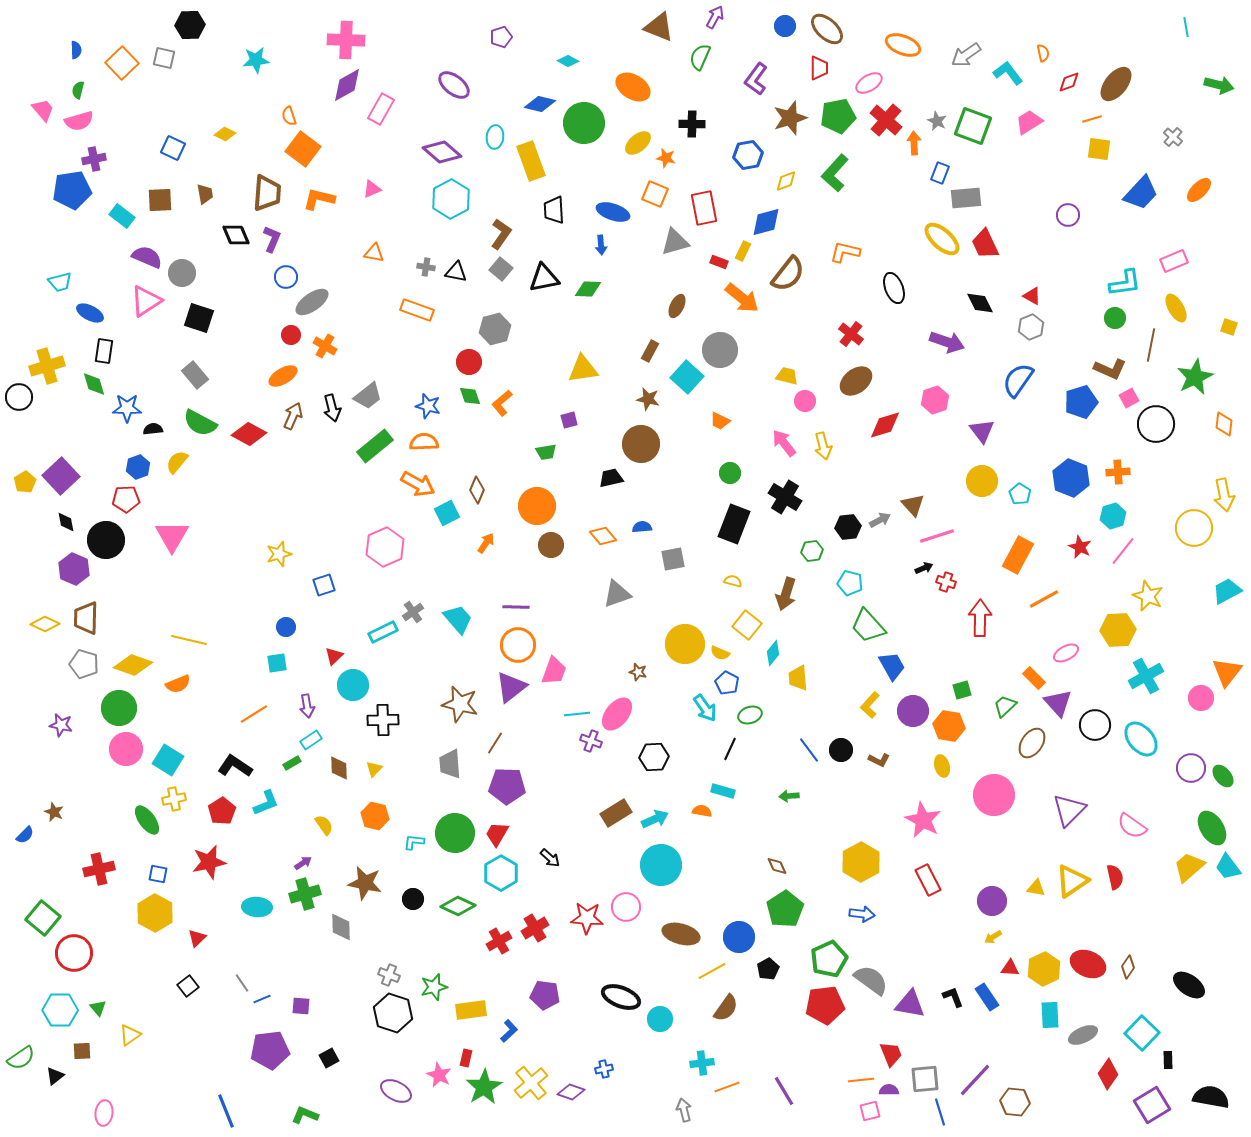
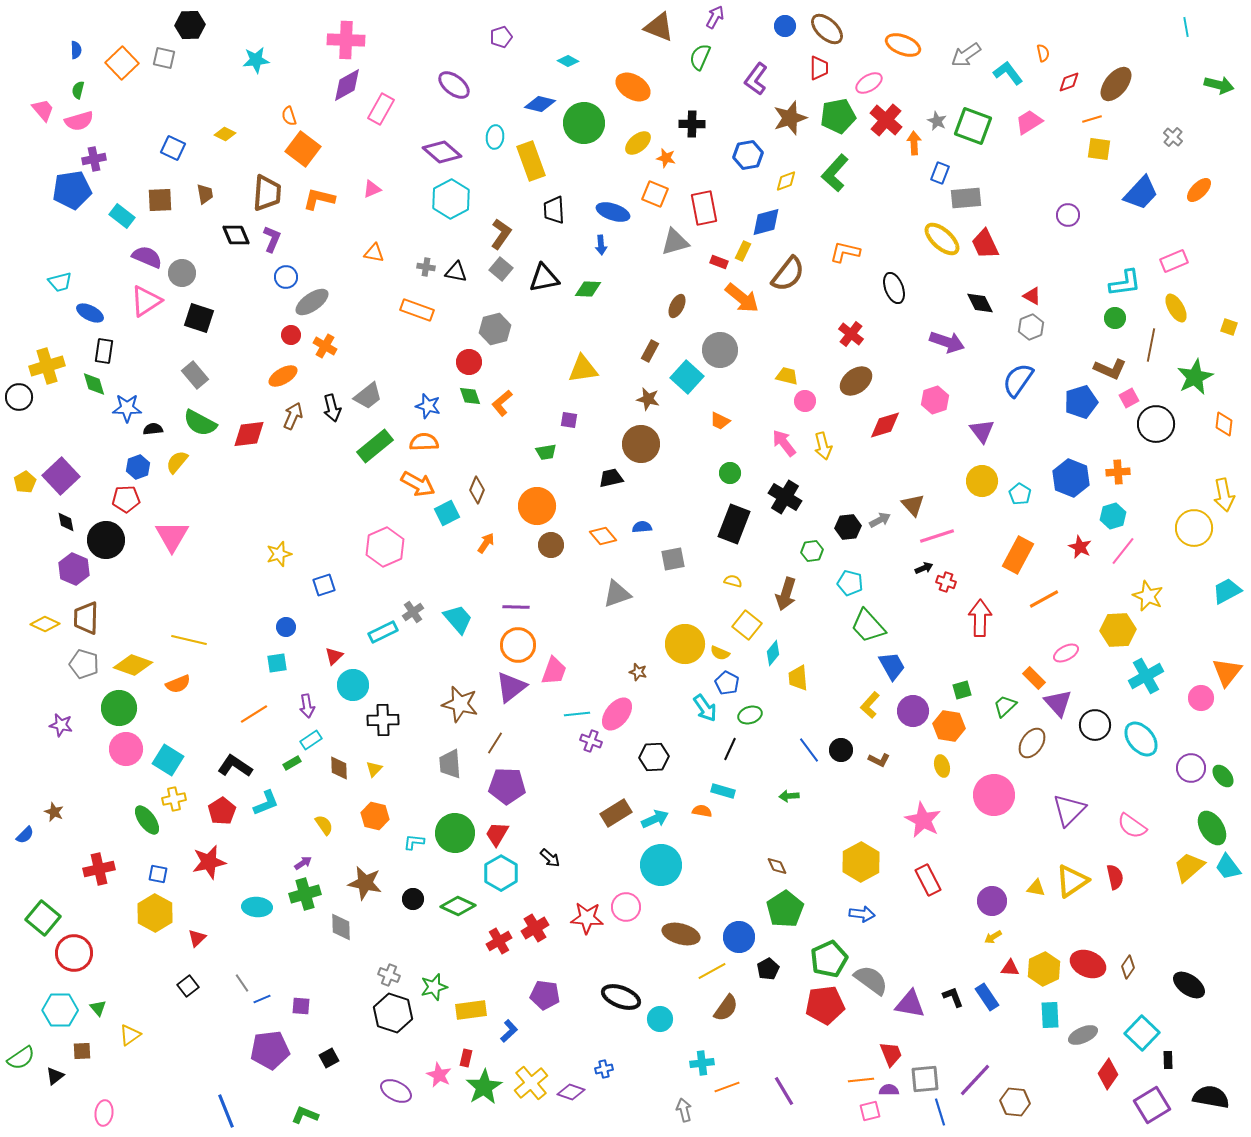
purple square at (569, 420): rotated 24 degrees clockwise
red diamond at (249, 434): rotated 36 degrees counterclockwise
